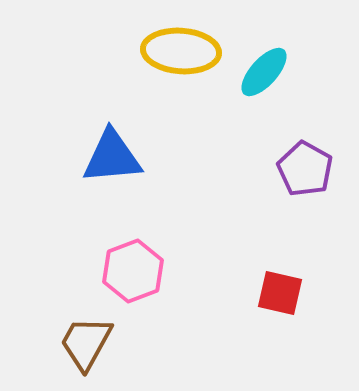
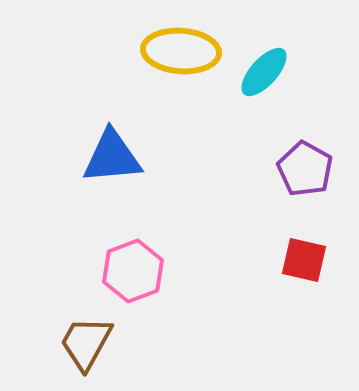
red square: moved 24 px right, 33 px up
